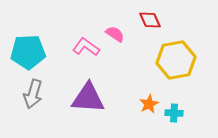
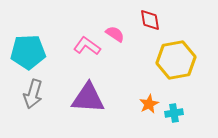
red diamond: rotated 15 degrees clockwise
pink L-shape: moved 1 px right, 1 px up
cyan cross: rotated 12 degrees counterclockwise
